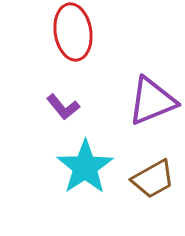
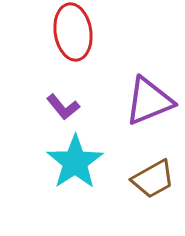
purple triangle: moved 3 px left
cyan star: moved 10 px left, 5 px up
